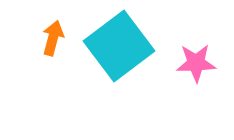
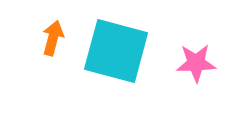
cyan square: moved 3 px left, 5 px down; rotated 38 degrees counterclockwise
